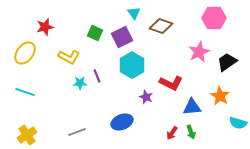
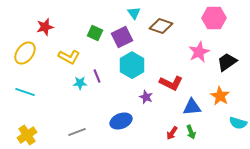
blue ellipse: moved 1 px left, 1 px up
